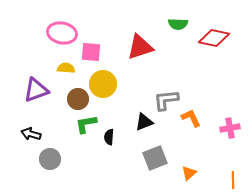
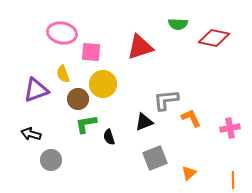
yellow semicircle: moved 3 px left, 6 px down; rotated 114 degrees counterclockwise
black semicircle: rotated 21 degrees counterclockwise
gray circle: moved 1 px right, 1 px down
